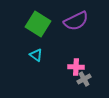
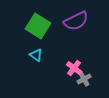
green square: moved 2 px down
pink cross: moved 2 px left, 1 px down; rotated 35 degrees clockwise
